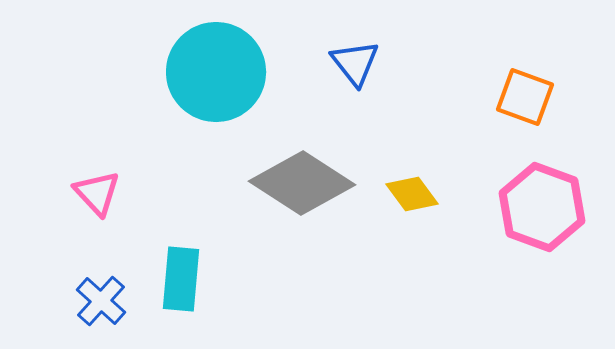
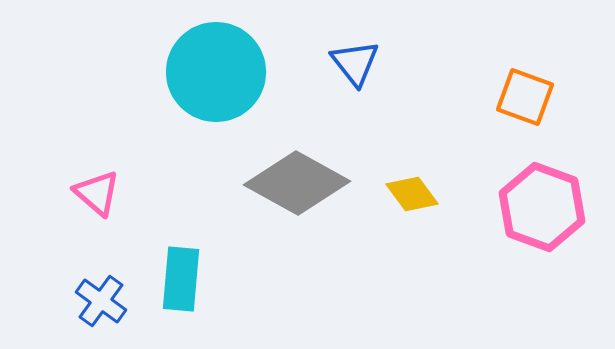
gray diamond: moved 5 px left; rotated 4 degrees counterclockwise
pink triangle: rotated 6 degrees counterclockwise
blue cross: rotated 6 degrees counterclockwise
